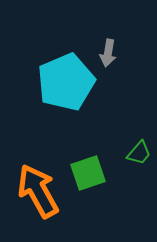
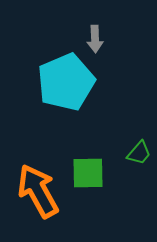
gray arrow: moved 13 px left, 14 px up; rotated 12 degrees counterclockwise
green square: rotated 18 degrees clockwise
